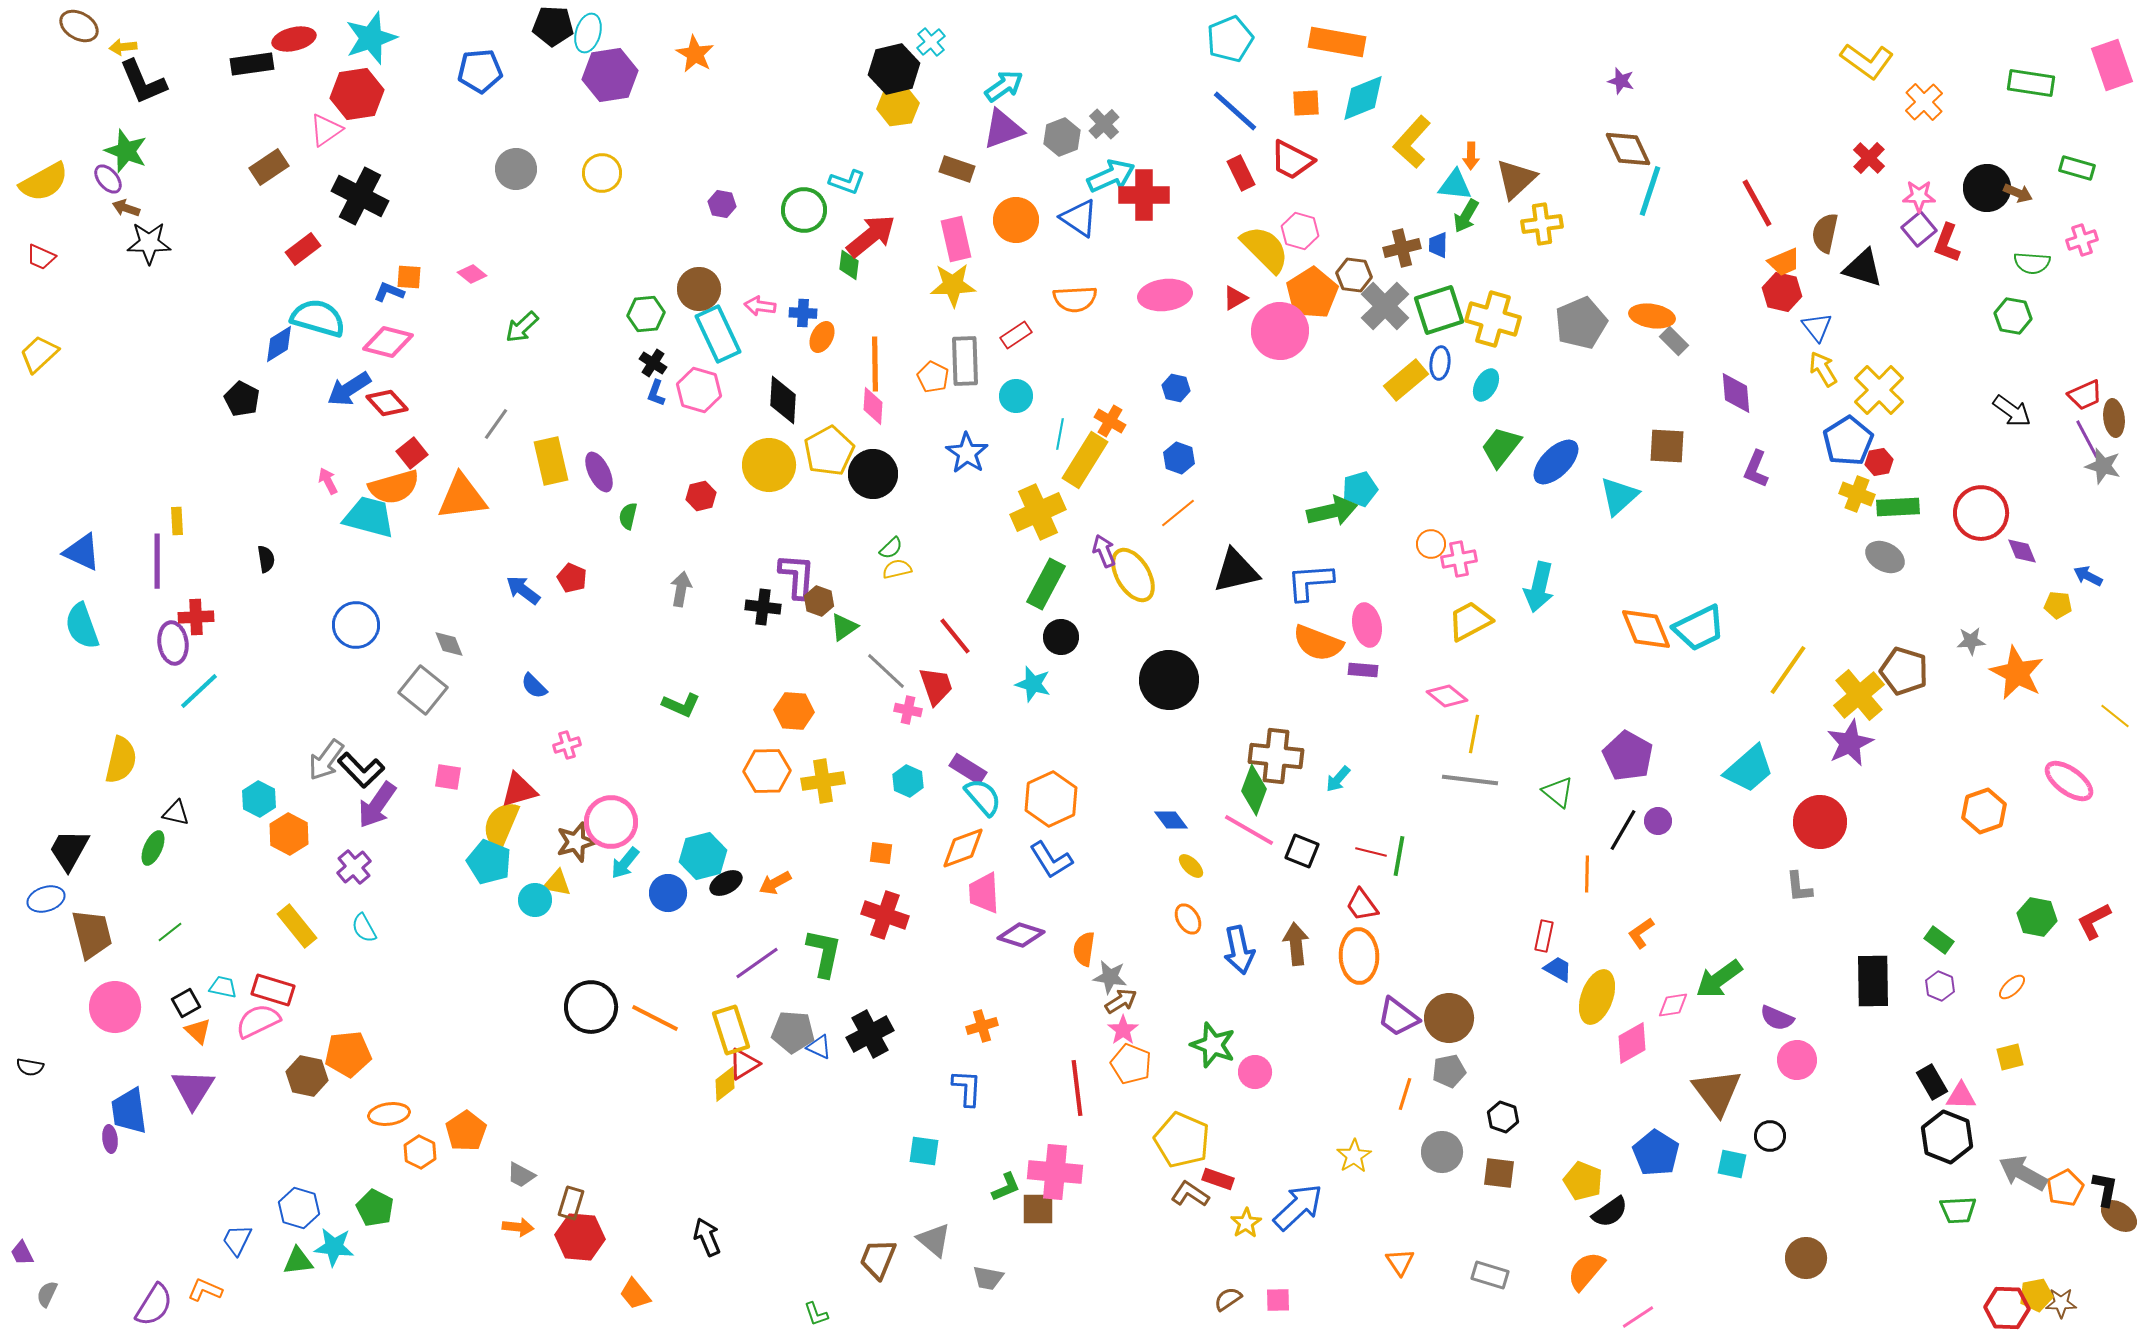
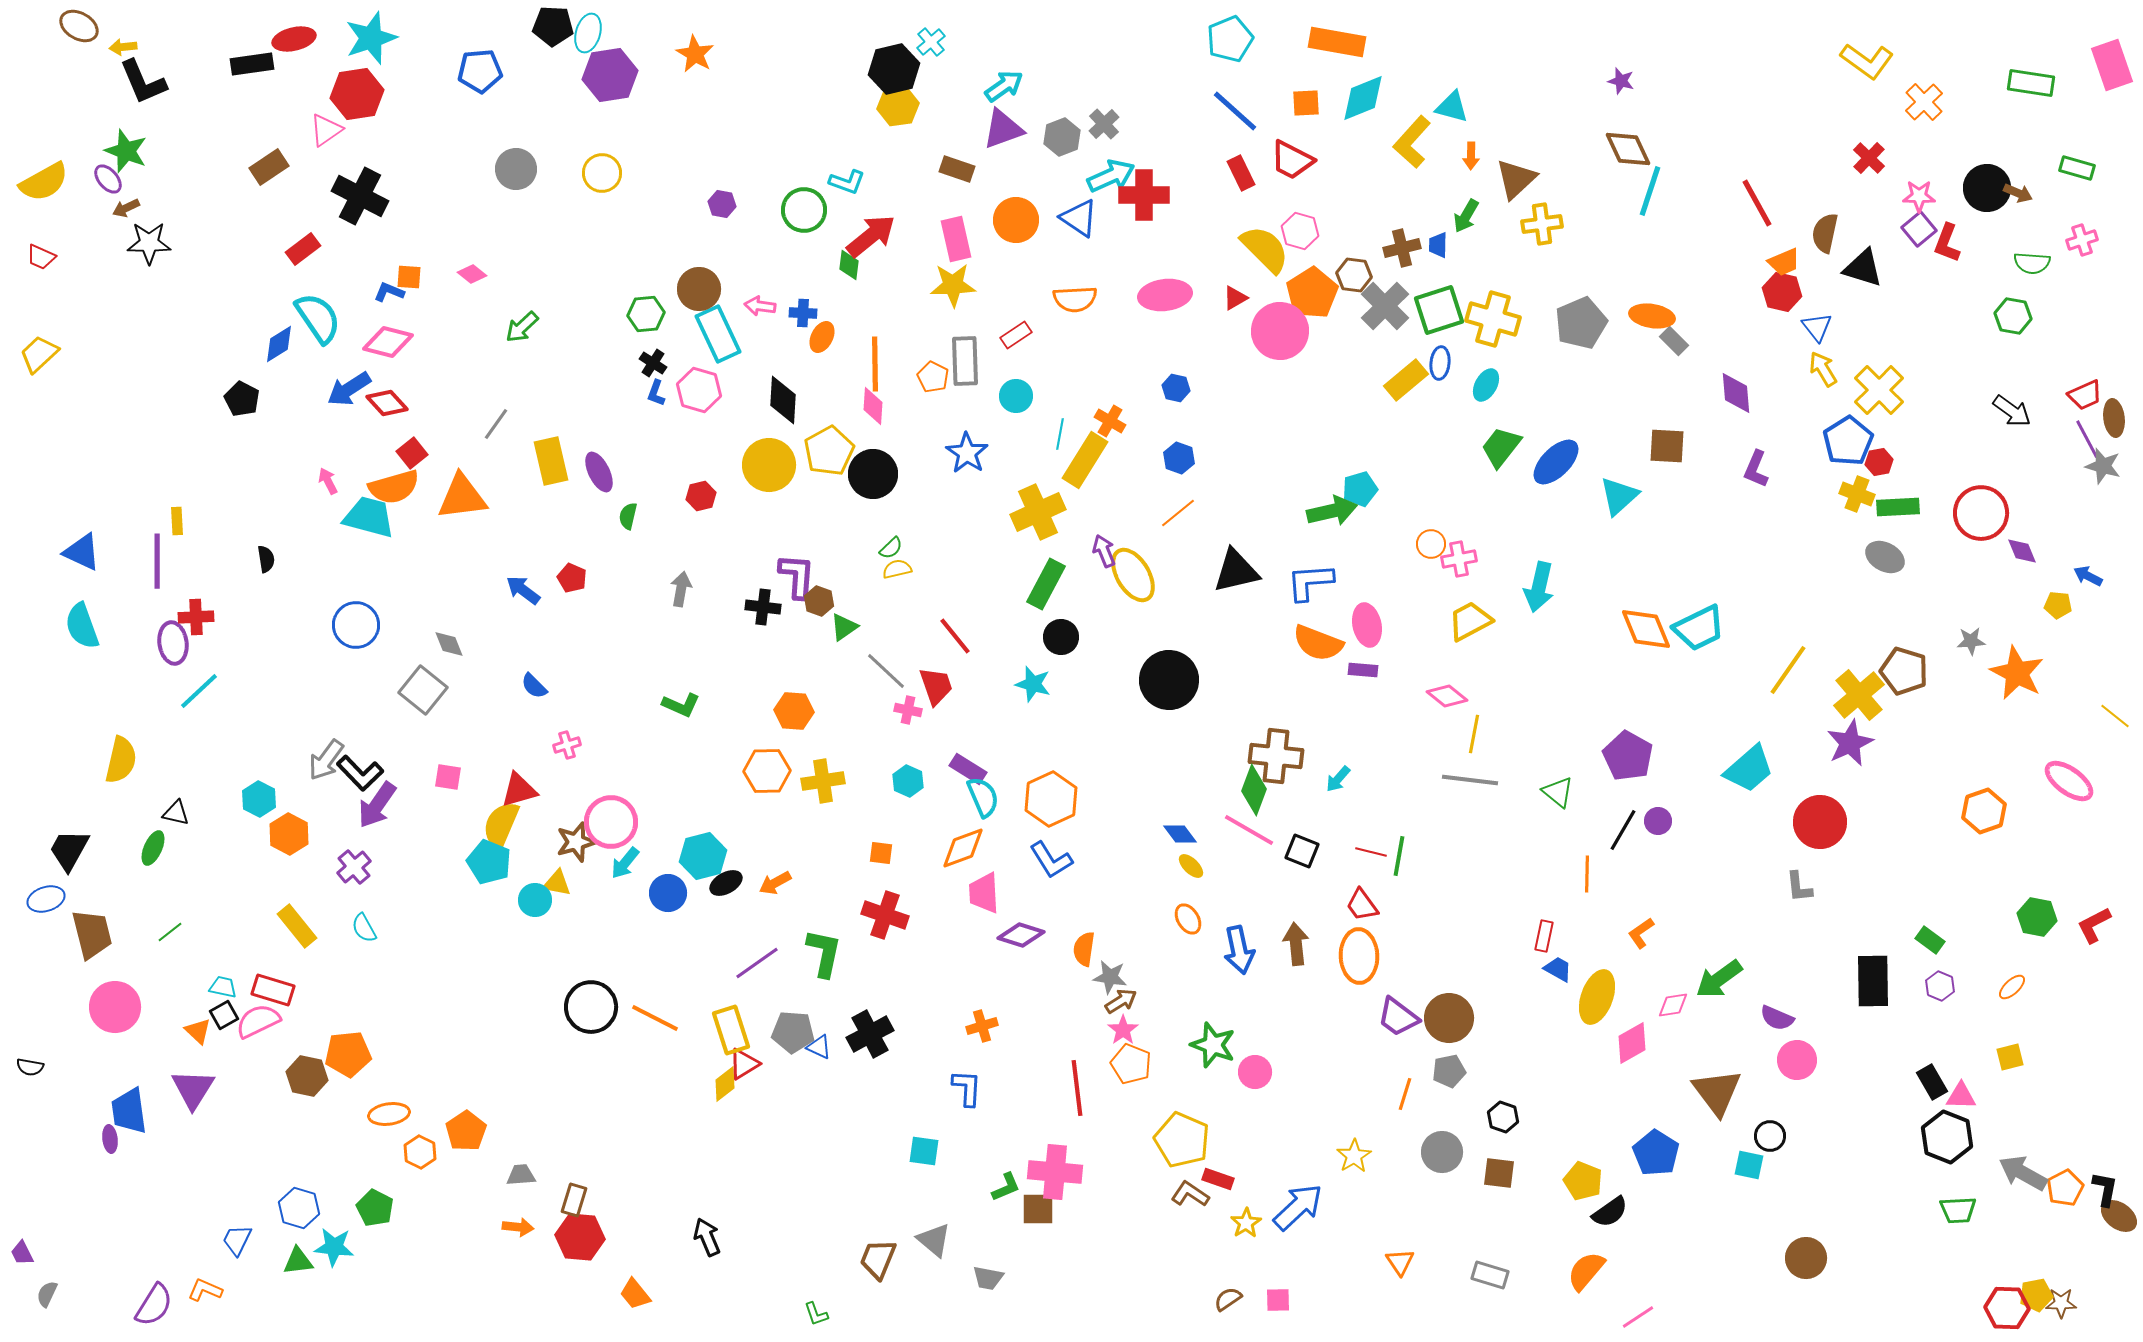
cyan triangle at (1455, 185): moved 3 px left, 78 px up; rotated 9 degrees clockwise
brown arrow at (126, 208): rotated 44 degrees counterclockwise
cyan semicircle at (318, 318): rotated 40 degrees clockwise
black L-shape at (361, 770): moved 1 px left, 3 px down
cyan semicircle at (983, 797): rotated 18 degrees clockwise
blue diamond at (1171, 820): moved 9 px right, 14 px down
red L-shape at (2094, 921): moved 4 px down
green rectangle at (1939, 940): moved 9 px left
black square at (186, 1003): moved 38 px right, 12 px down
cyan square at (1732, 1164): moved 17 px right, 1 px down
gray trapezoid at (521, 1175): rotated 148 degrees clockwise
brown rectangle at (571, 1203): moved 3 px right, 3 px up
